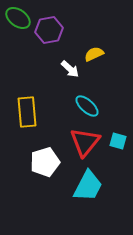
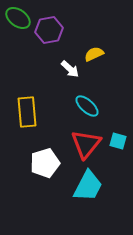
red triangle: moved 1 px right, 2 px down
white pentagon: moved 1 px down
